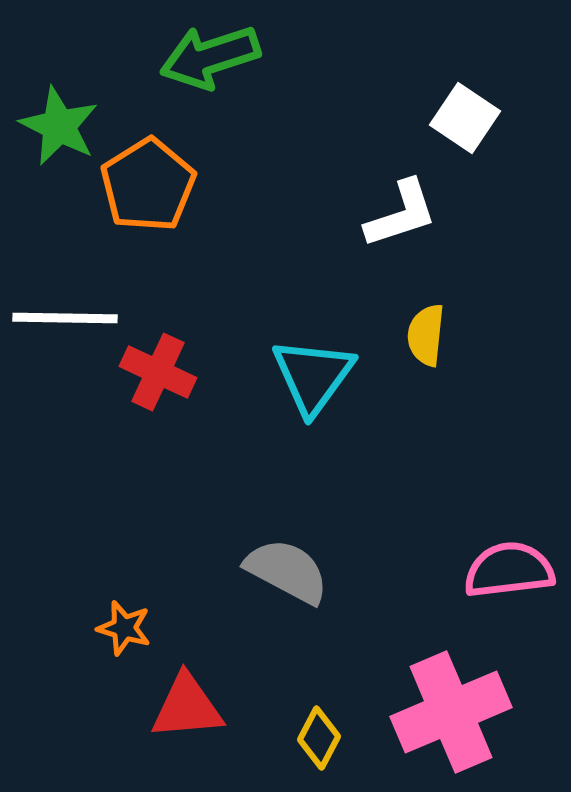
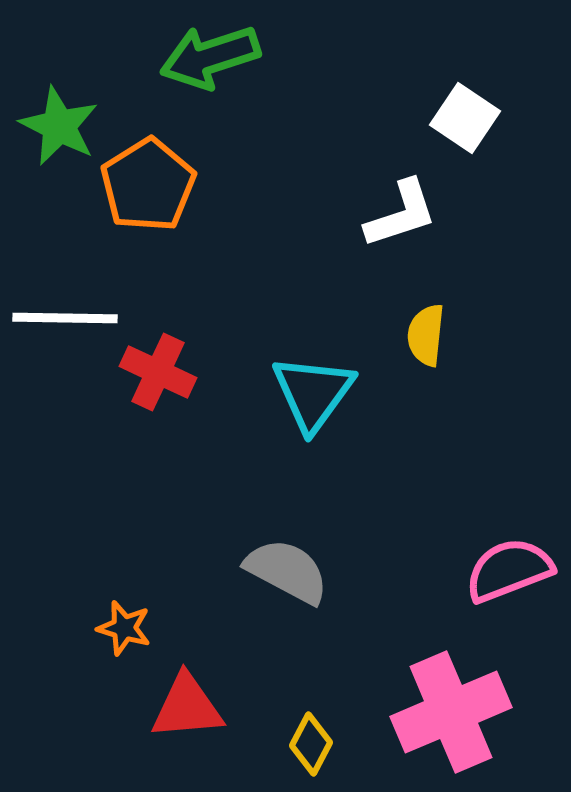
cyan triangle: moved 17 px down
pink semicircle: rotated 14 degrees counterclockwise
yellow diamond: moved 8 px left, 6 px down
